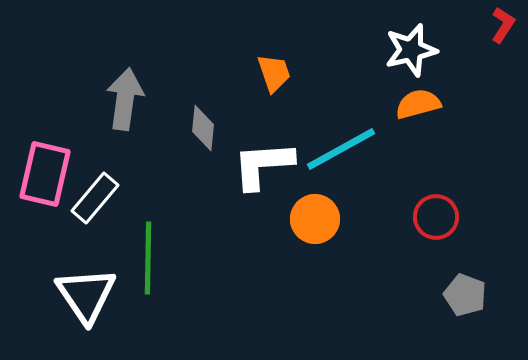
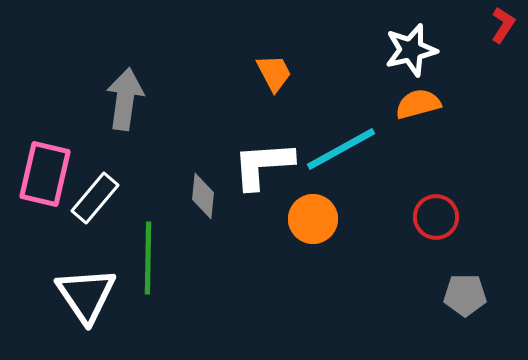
orange trapezoid: rotated 9 degrees counterclockwise
gray diamond: moved 68 px down
orange circle: moved 2 px left
gray pentagon: rotated 21 degrees counterclockwise
